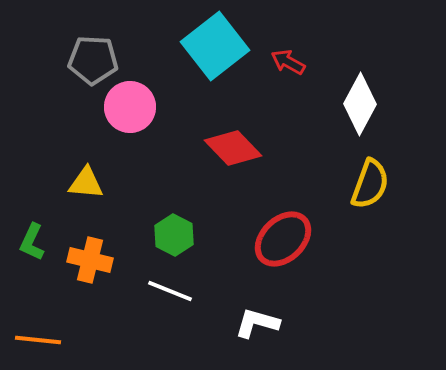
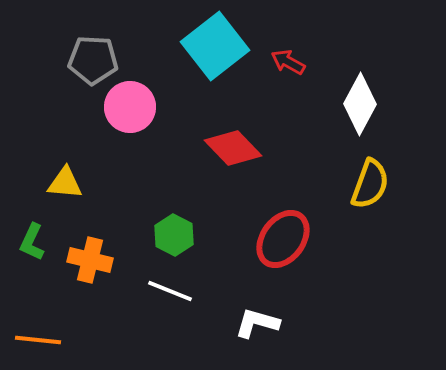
yellow triangle: moved 21 px left
red ellipse: rotated 10 degrees counterclockwise
